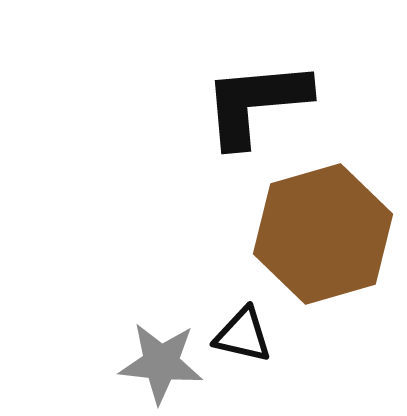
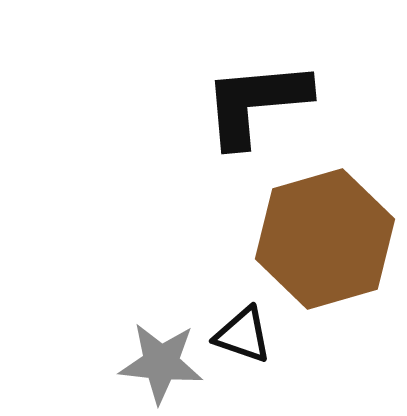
brown hexagon: moved 2 px right, 5 px down
black triangle: rotated 6 degrees clockwise
